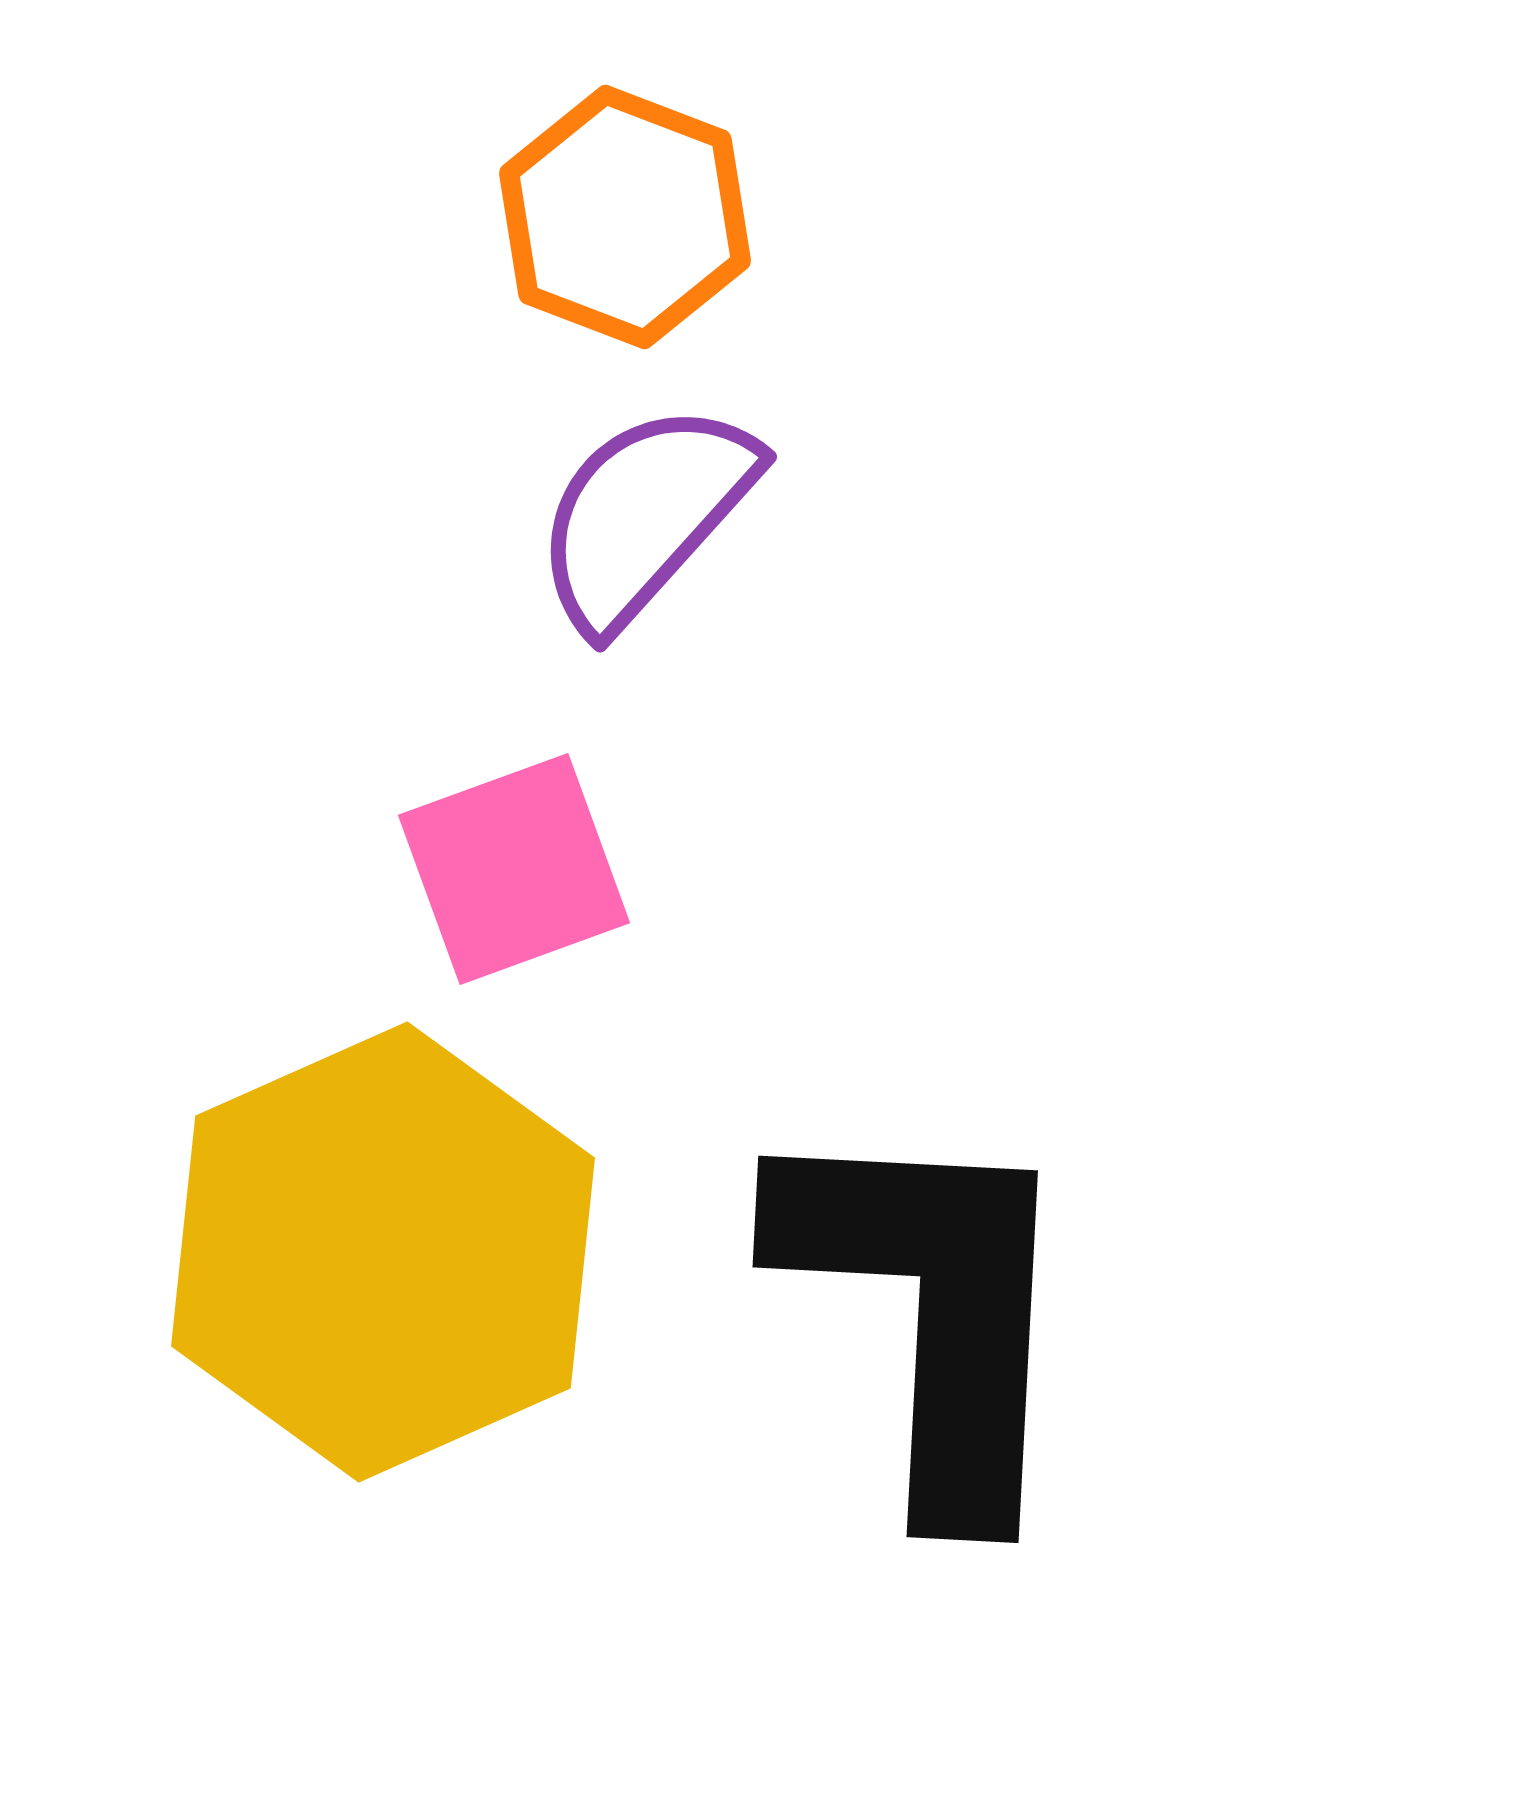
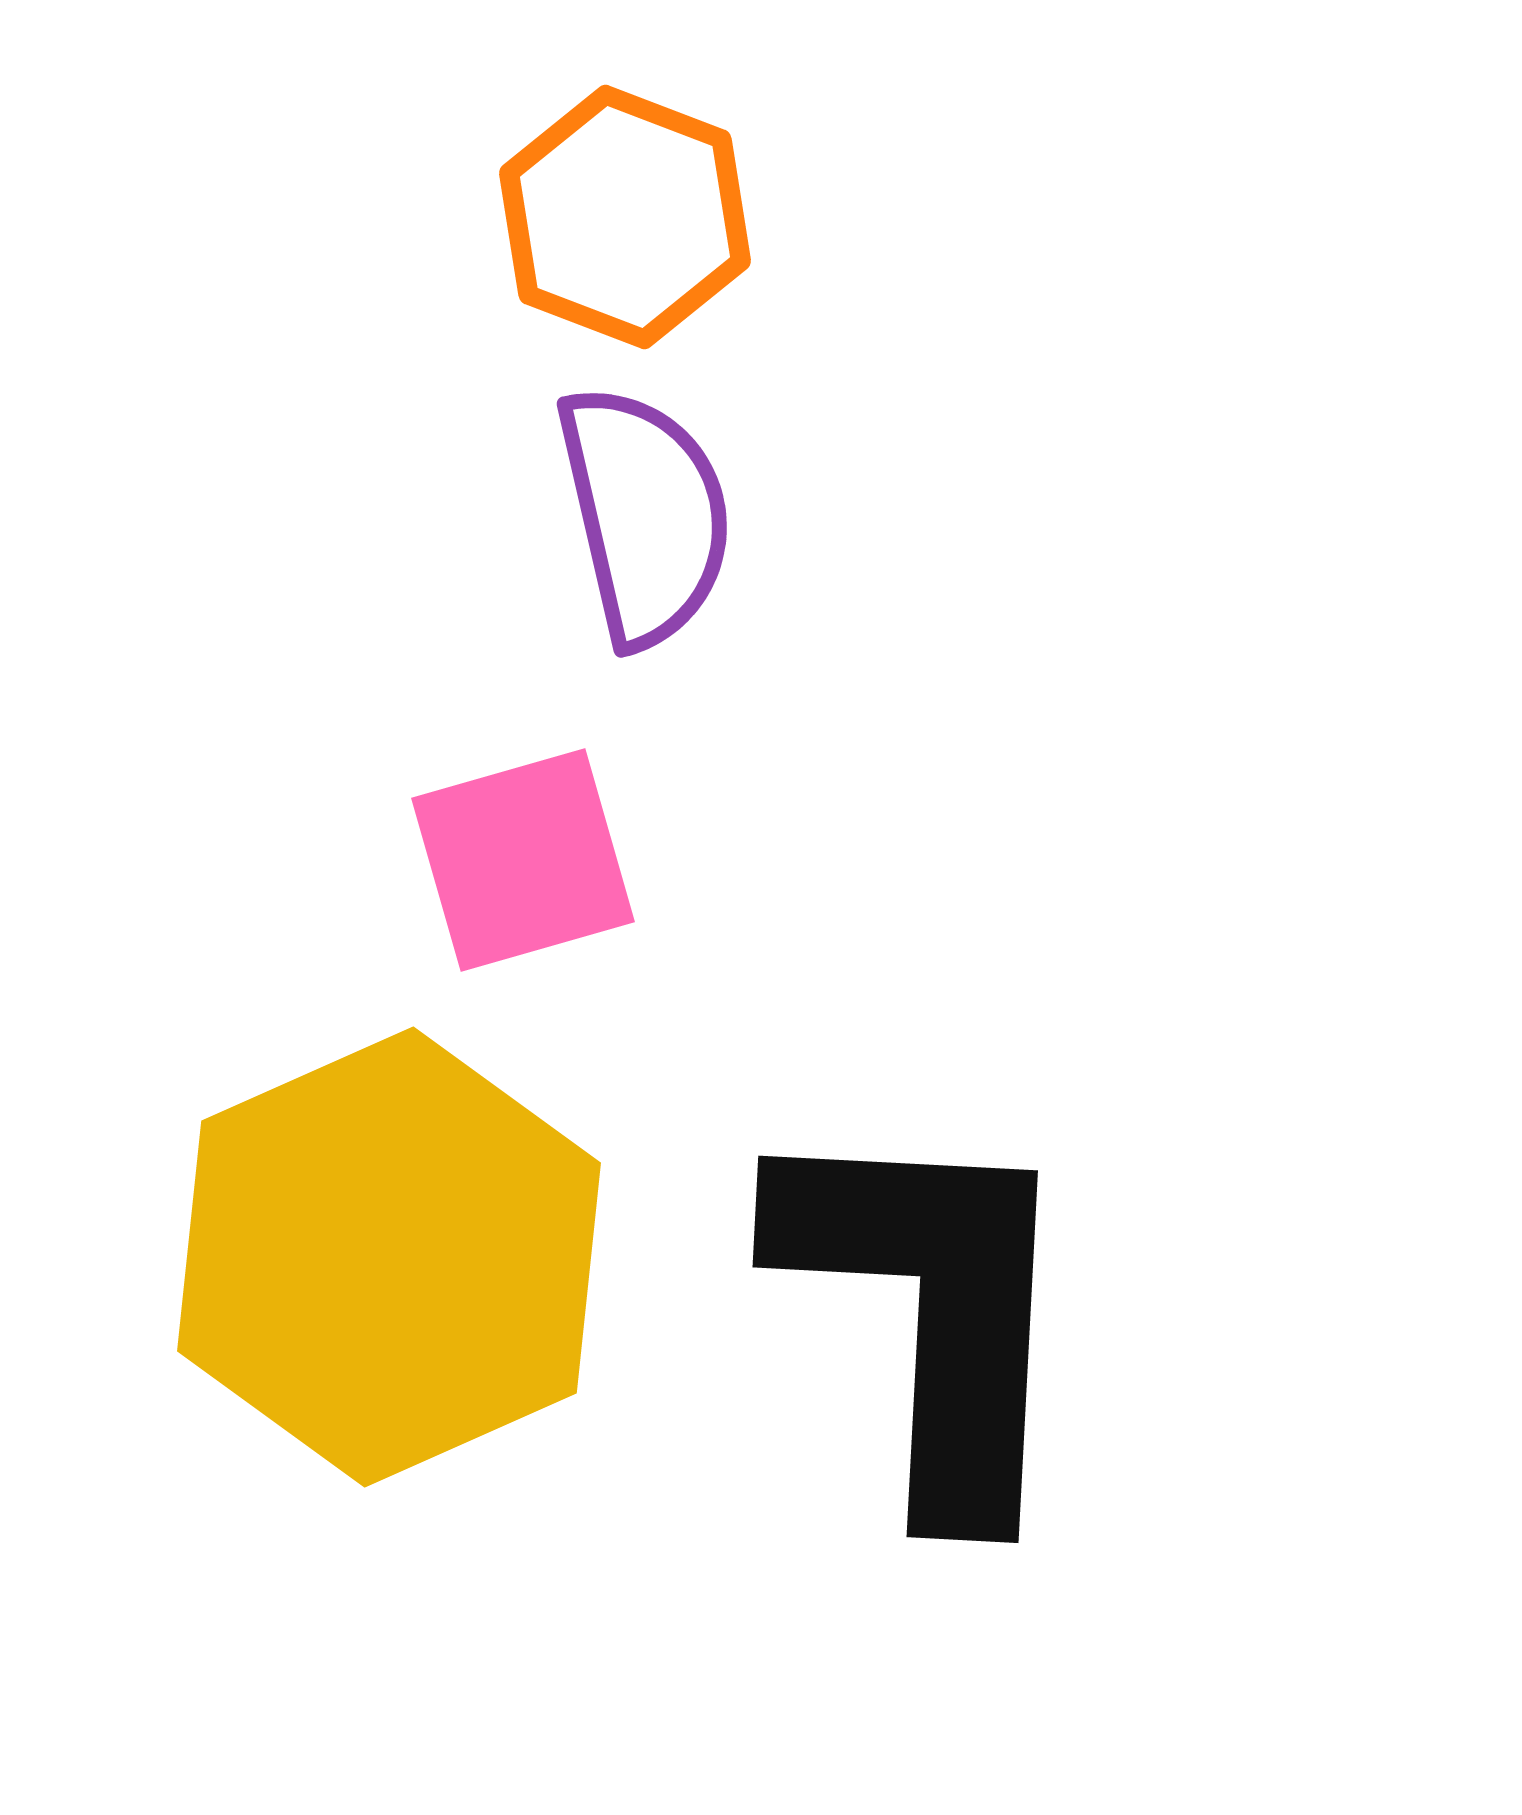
purple semicircle: rotated 125 degrees clockwise
pink square: moved 9 px right, 9 px up; rotated 4 degrees clockwise
yellow hexagon: moved 6 px right, 5 px down
